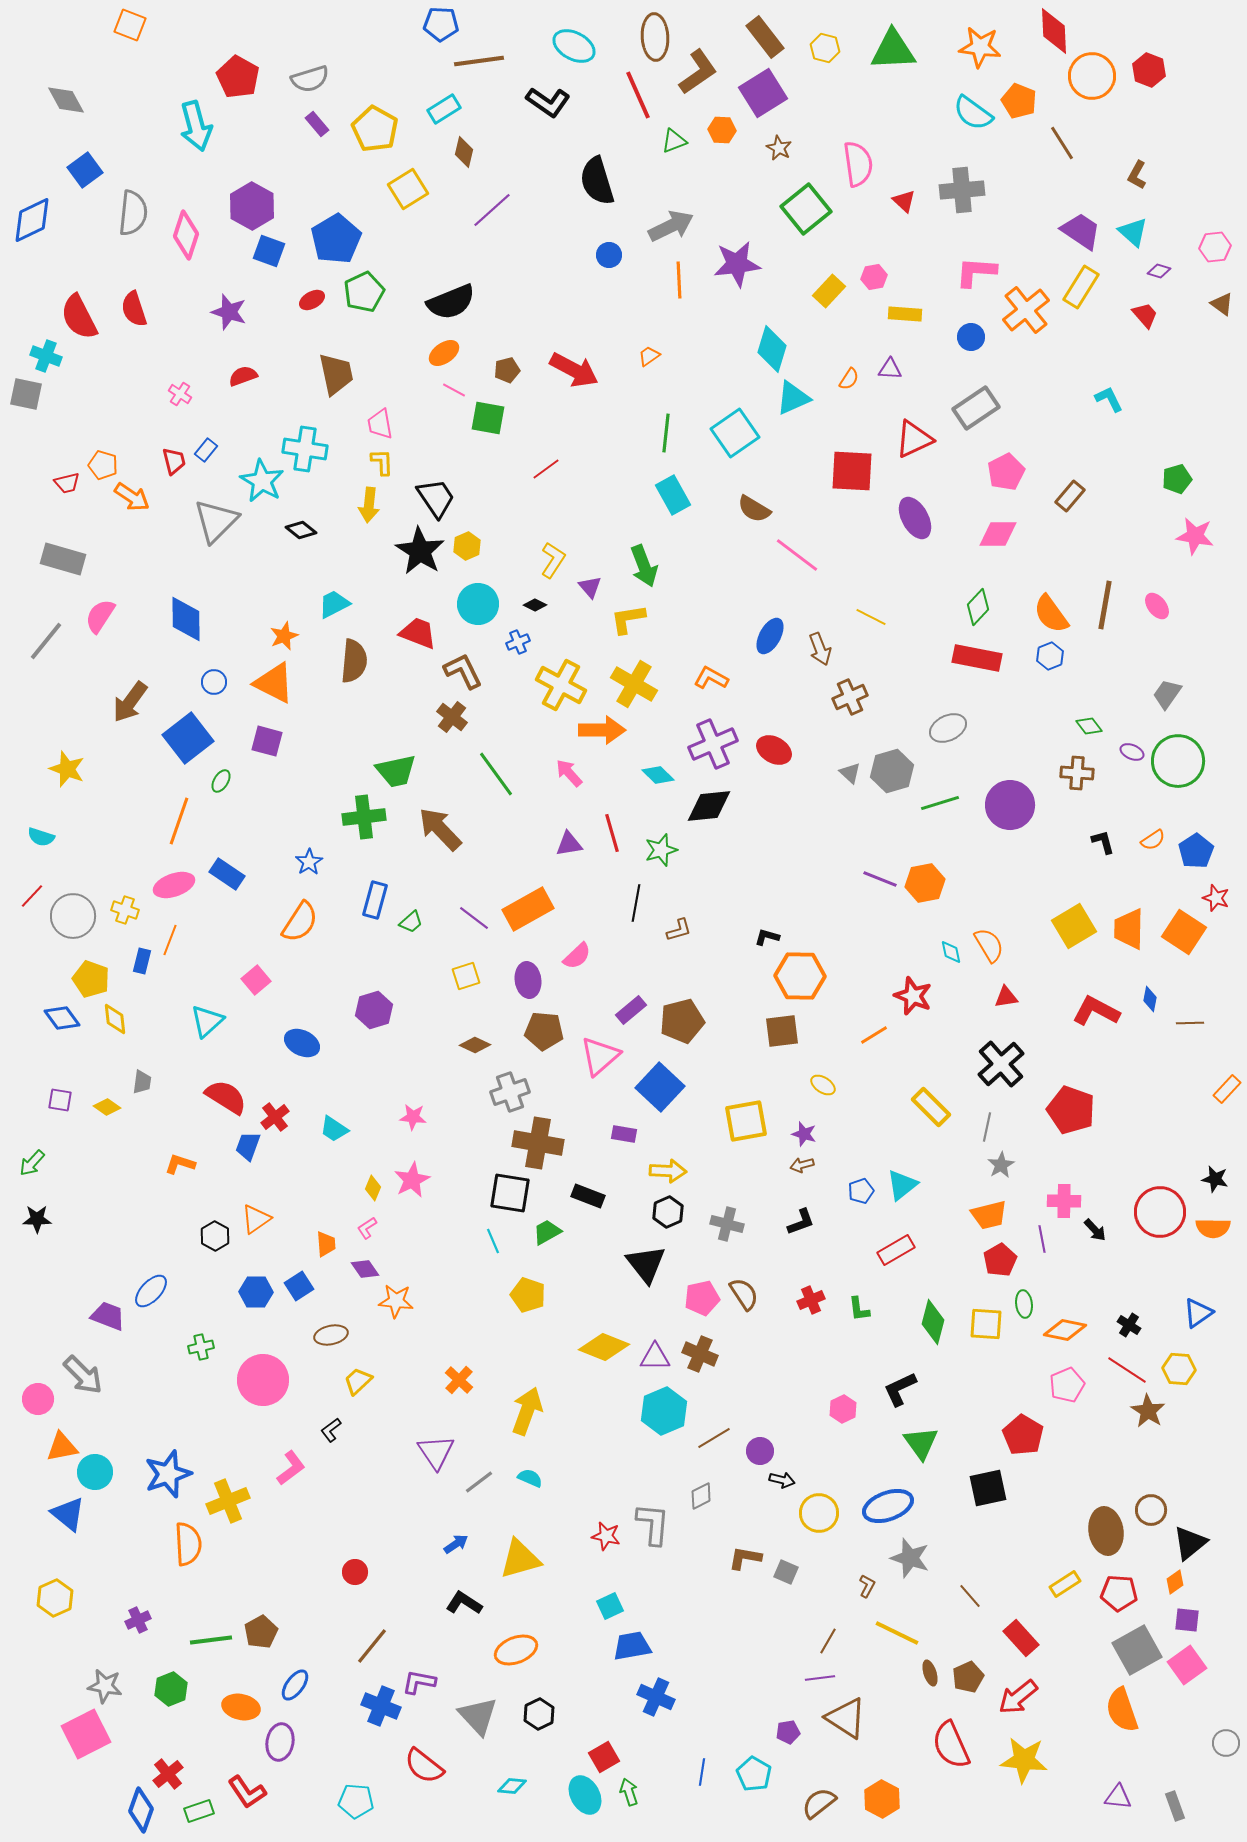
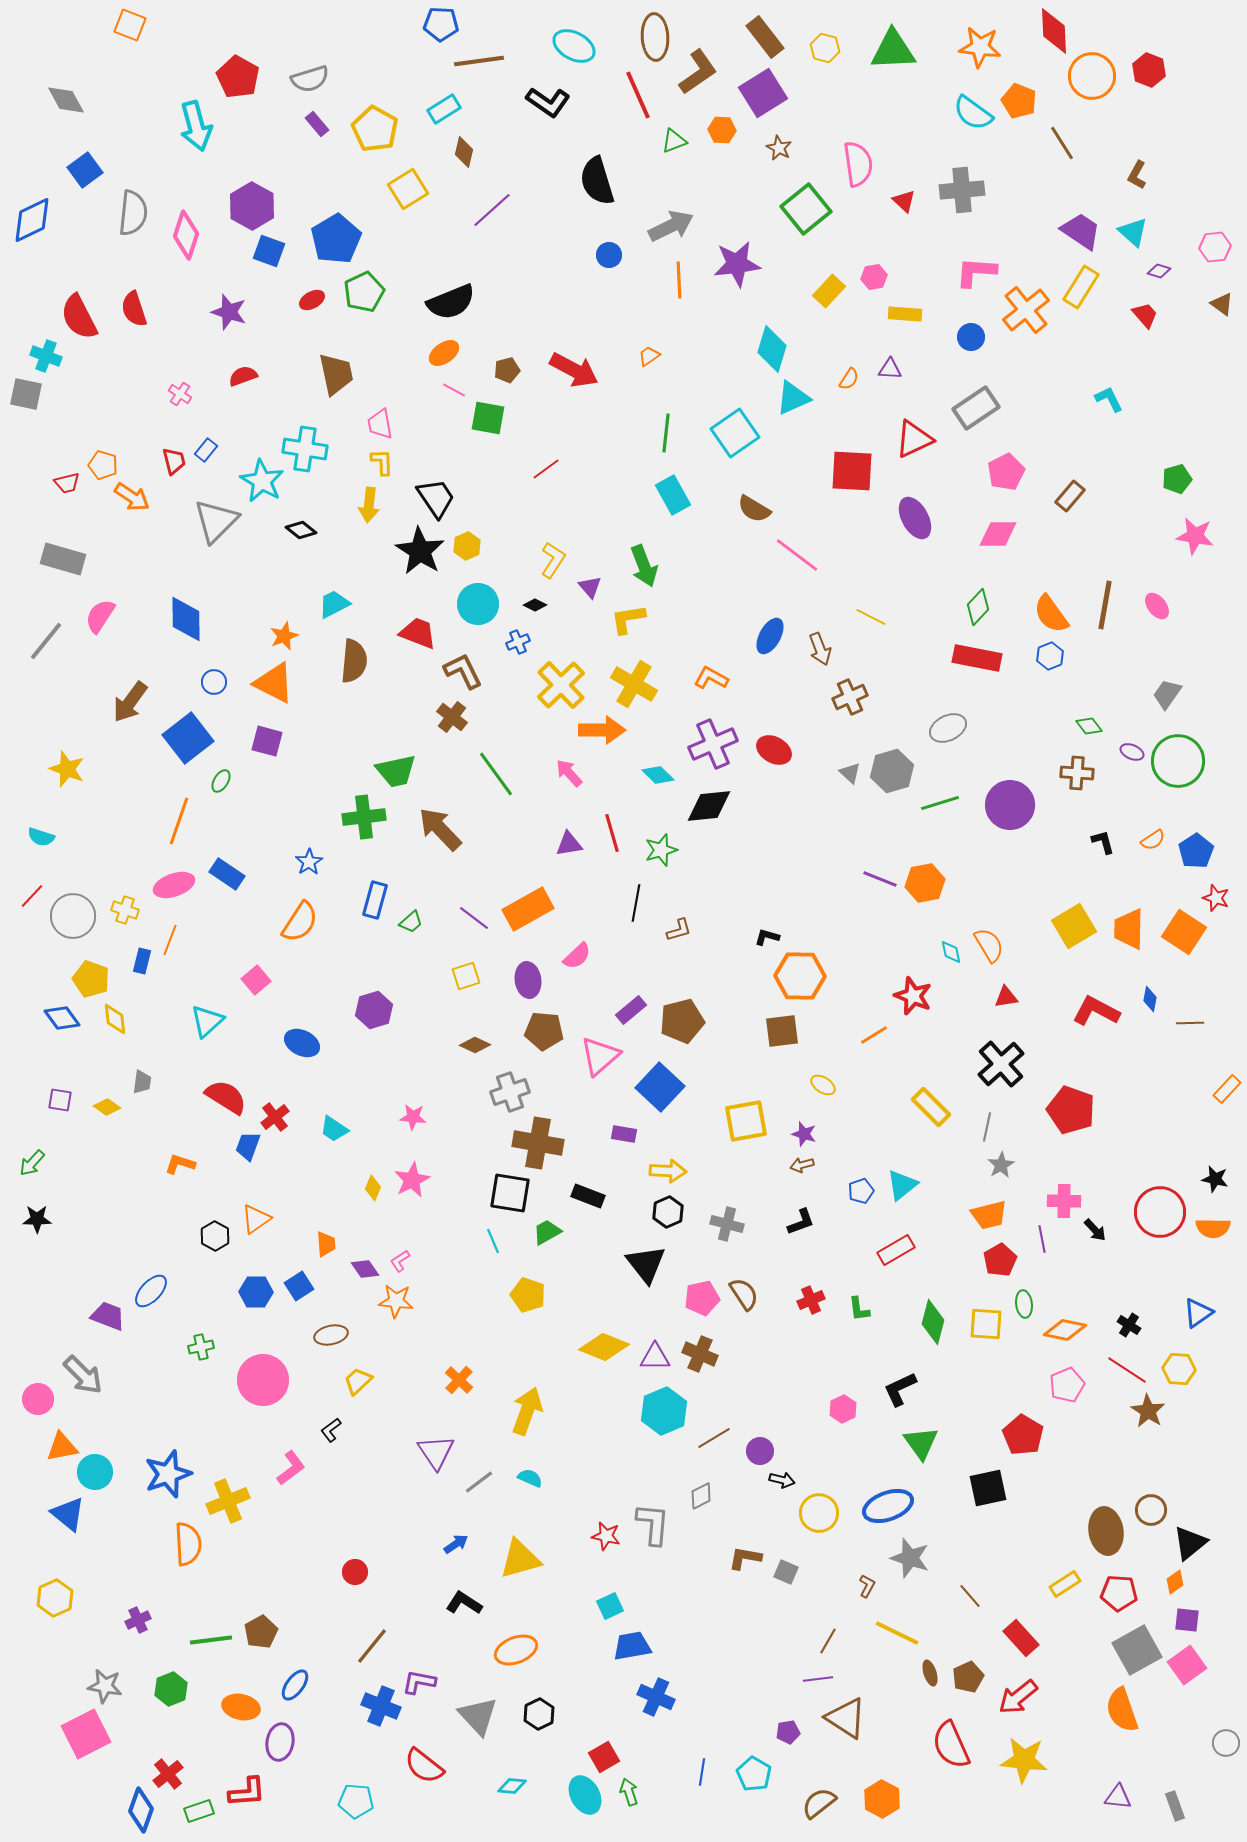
yellow cross at (561, 685): rotated 18 degrees clockwise
pink L-shape at (367, 1228): moved 33 px right, 33 px down
purple line at (820, 1678): moved 2 px left, 1 px down
red L-shape at (247, 1792): rotated 60 degrees counterclockwise
